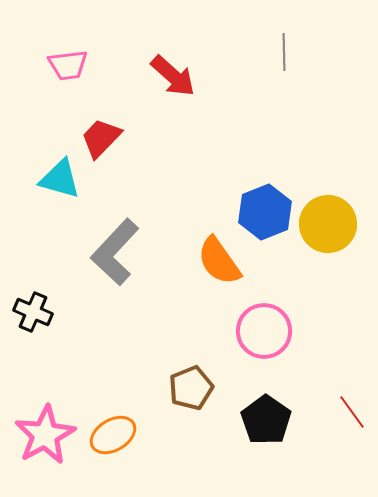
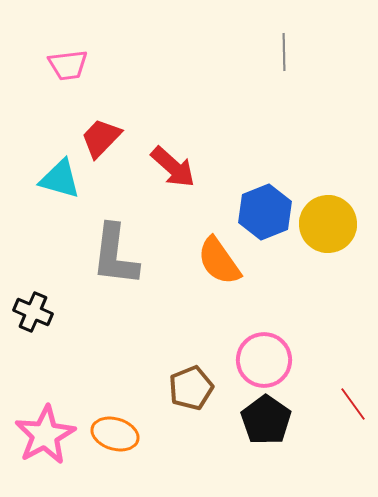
red arrow: moved 91 px down
gray L-shape: moved 3 px down; rotated 36 degrees counterclockwise
pink circle: moved 29 px down
red line: moved 1 px right, 8 px up
orange ellipse: moved 2 px right, 1 px up; rotated 48 degrees clockwise
